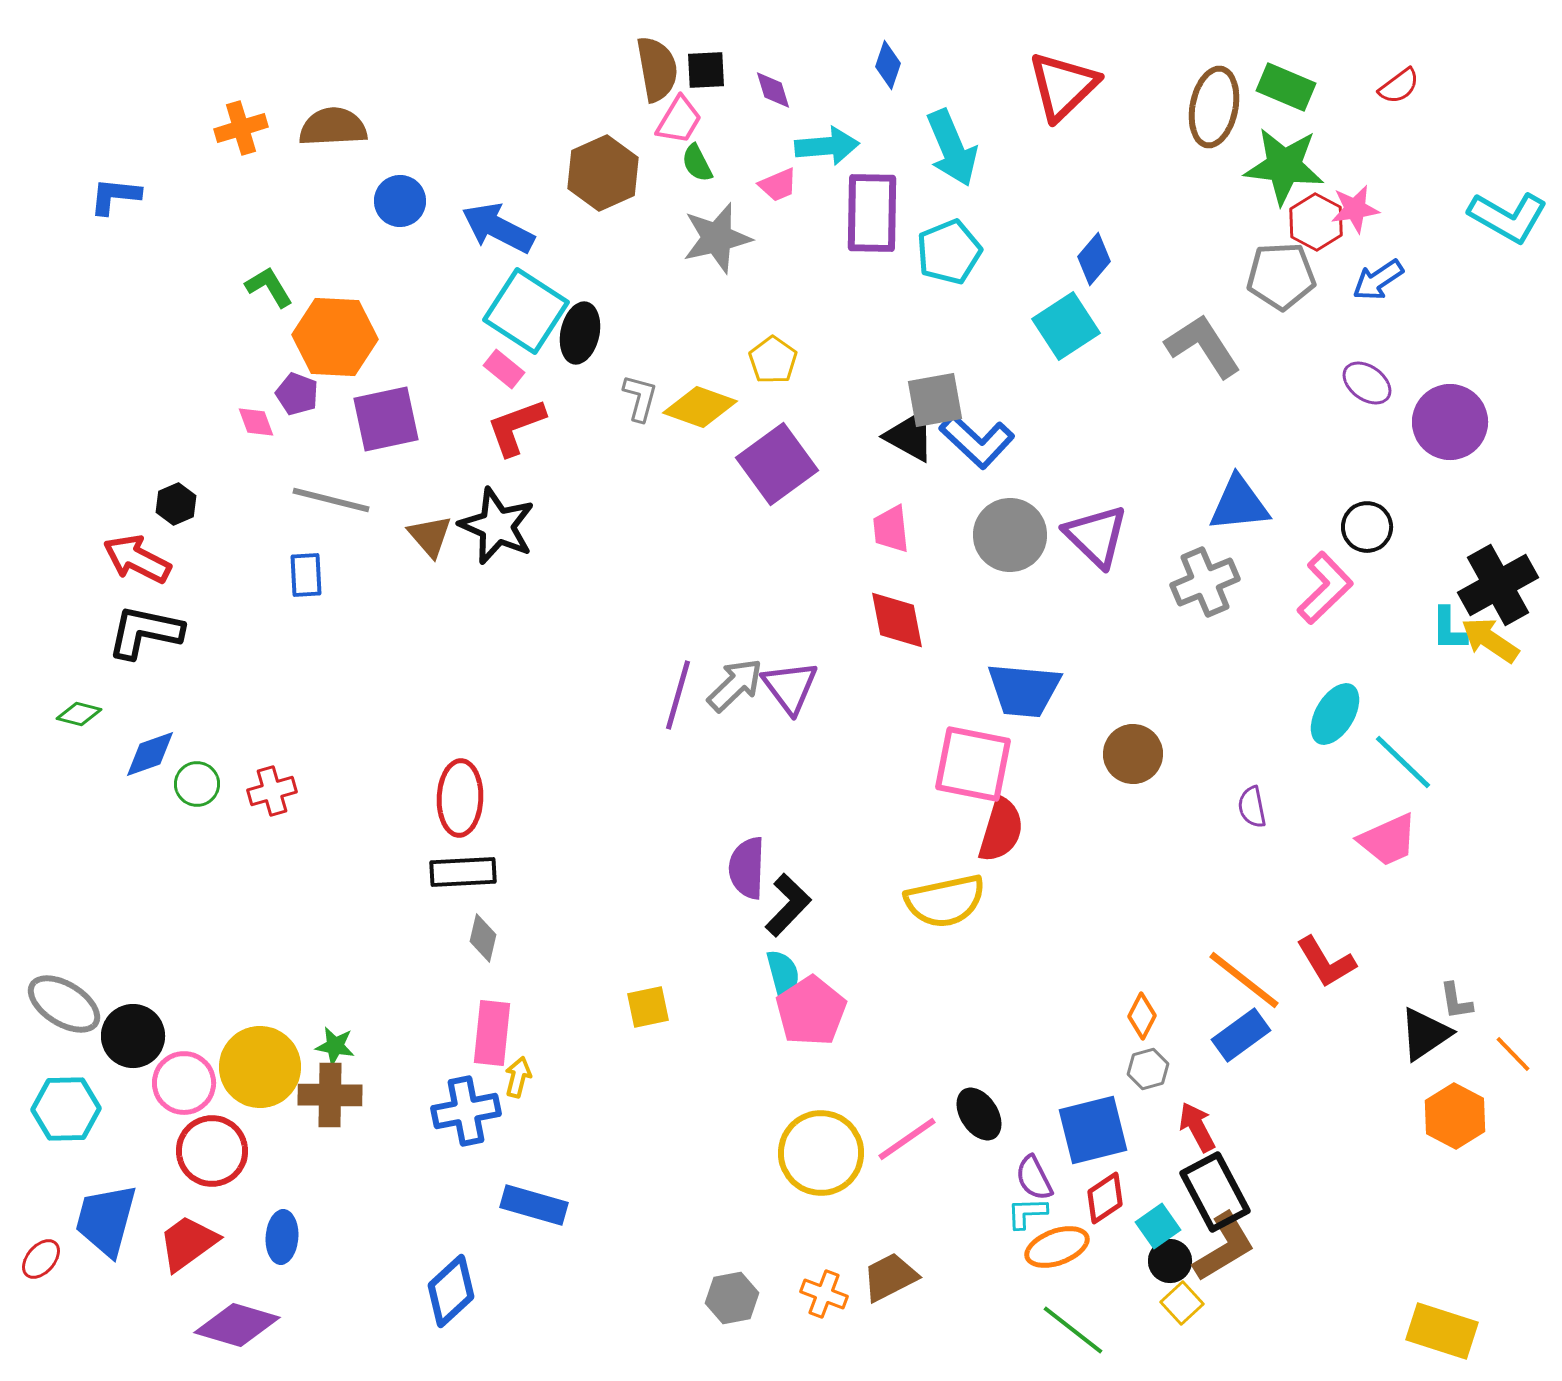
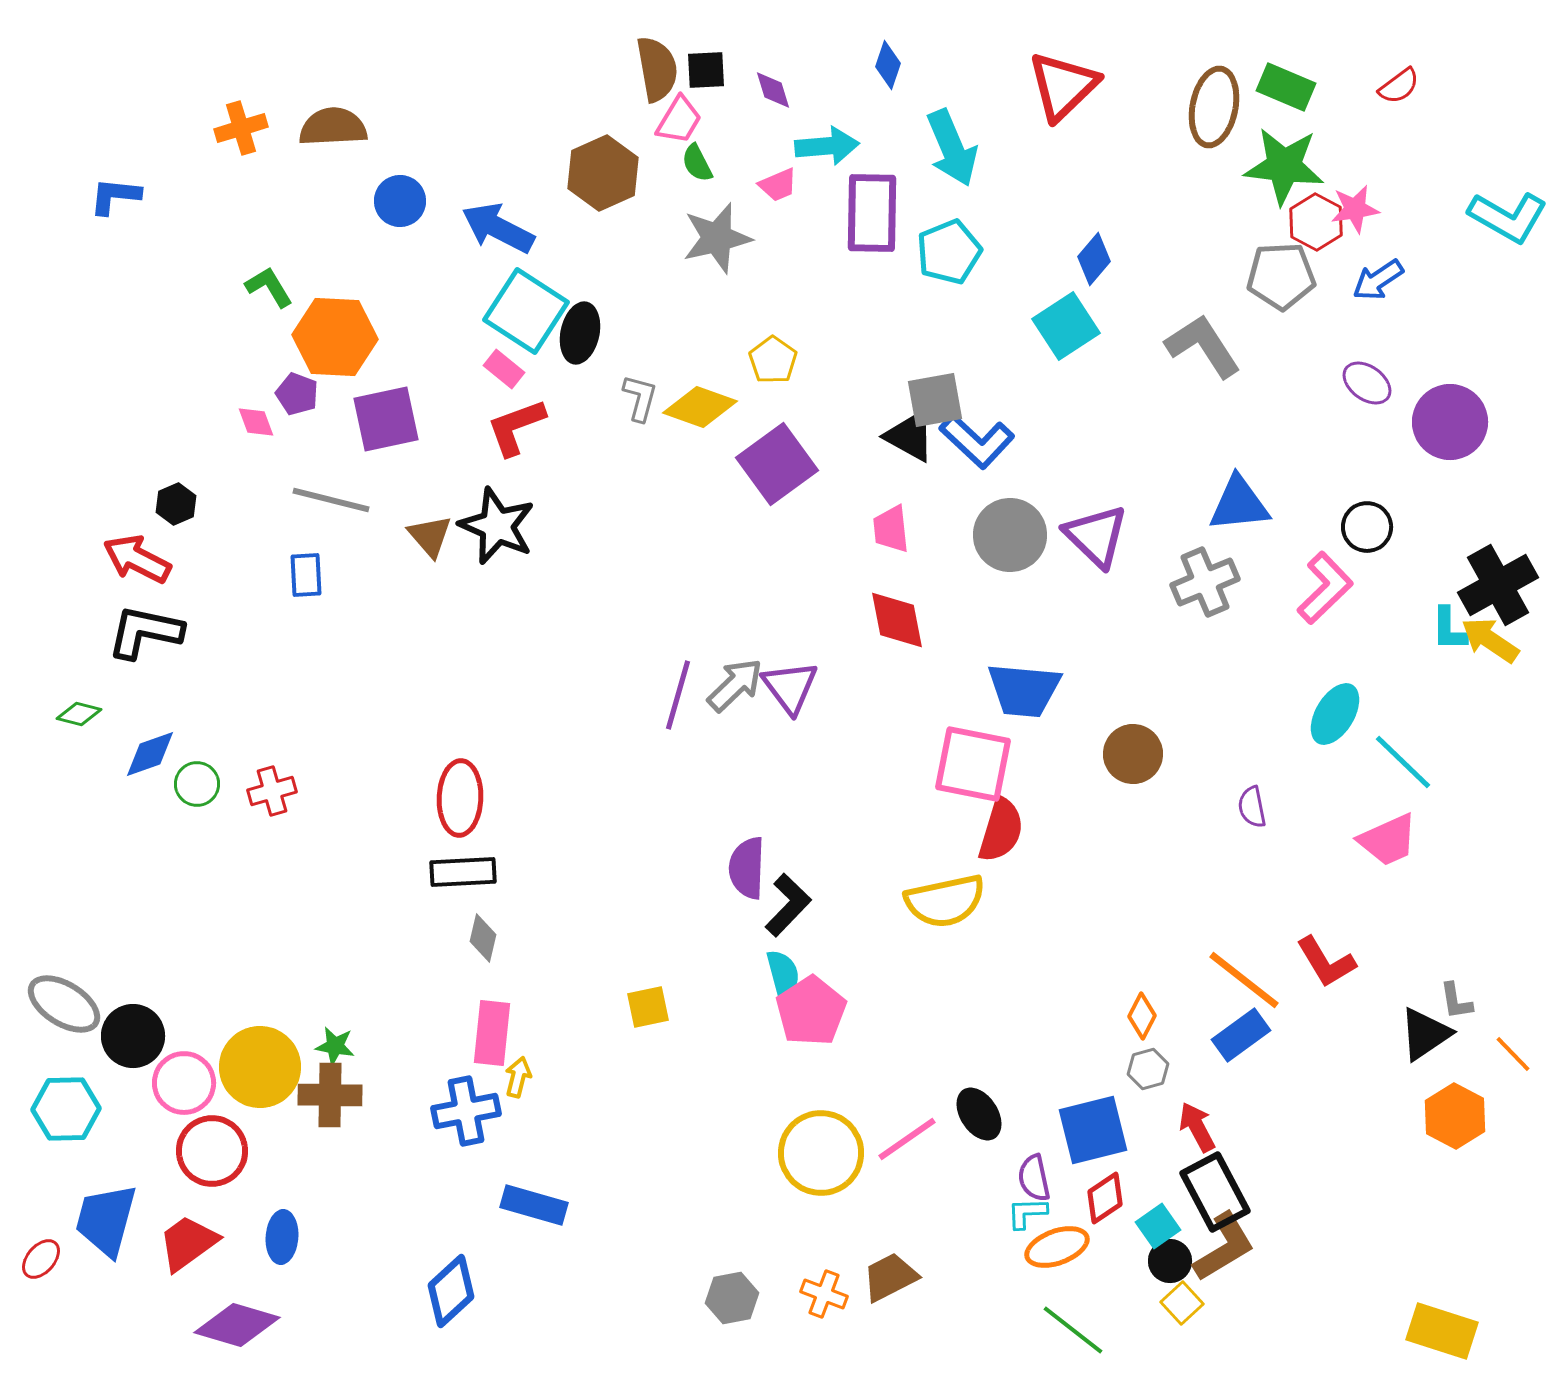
purple semicircle at (1034, 1178): rotated 15 degrees clockwise
